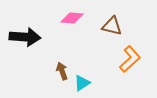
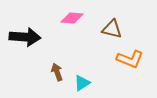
brown triangle: moved 3 px down
orange L-shape: rotated 64 degrees clockwise
brown arrow: moved 5 px left, 1 px down
